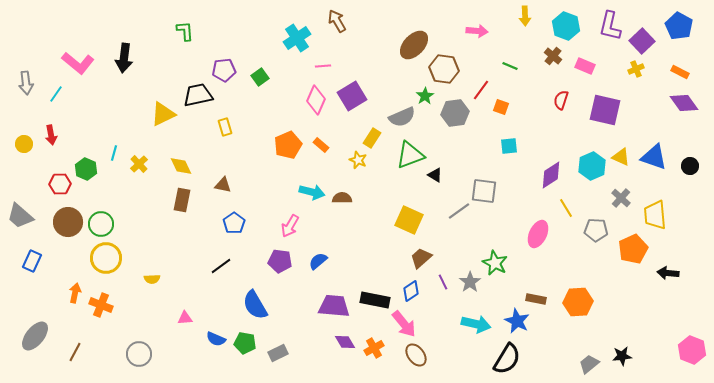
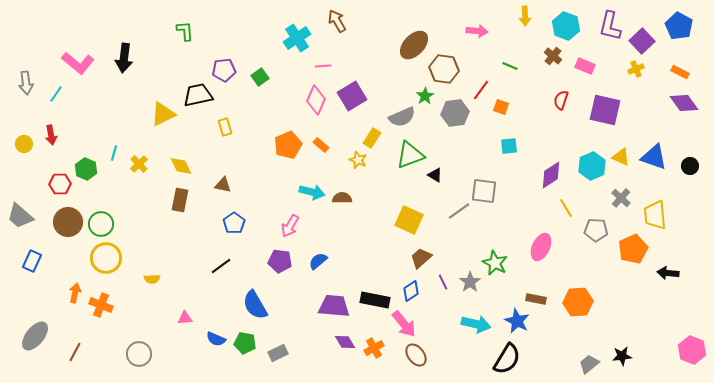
brown rectangle at (182, 200): moved 2 px left
pink ellipse at (538, 234): moved 3 px right, 13 px down
